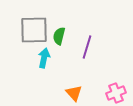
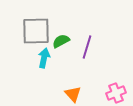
gray square: moved 2 px right, 1 px down
green semicircle: moved 2 px right, 5 px down; rotated 48 degrees clockwise
orange triangle: moved 1 px left, 1 px down
